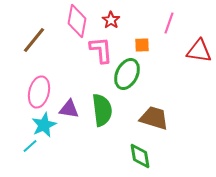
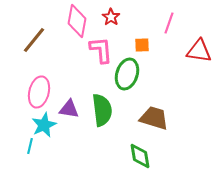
red star: moved 3 px up
green ellipse: rotated 8 degrees counterclockwise
cyan line: rotated 35 degrees counterclockwise
